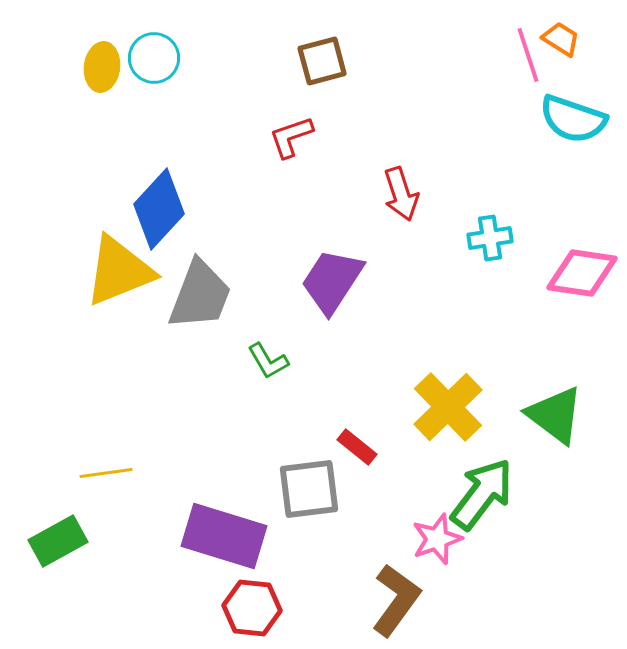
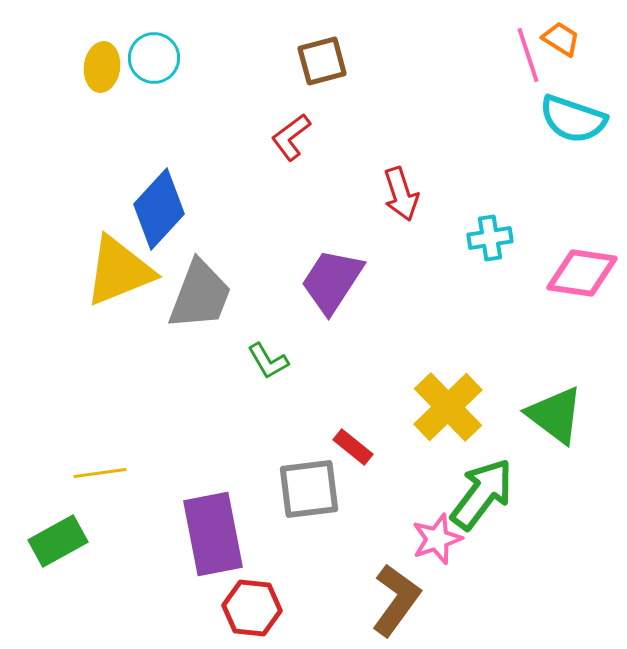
red L-shape: rotated 18 degrees counterclockwise
red rectangle: moved 4 px left
yellow line: moved 6 px left
purple rectangle: moved 11 px left, 2 px up; rotated 62 degrees clockwise
